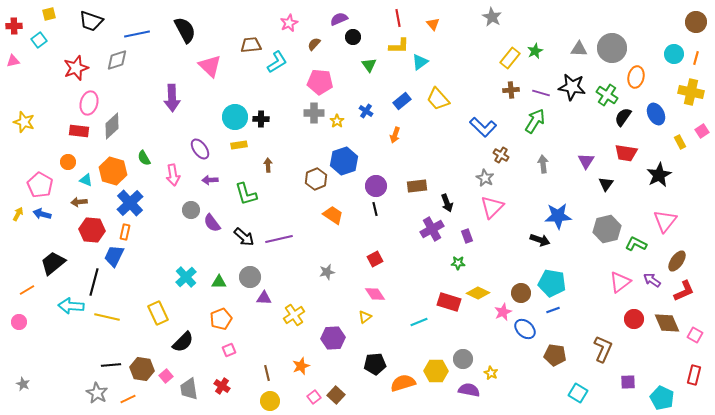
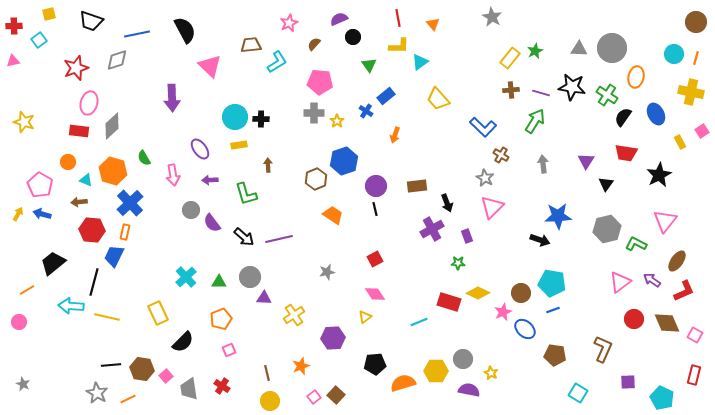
blue rectangle at (402, 101): moved 16 px left, 5 px up
